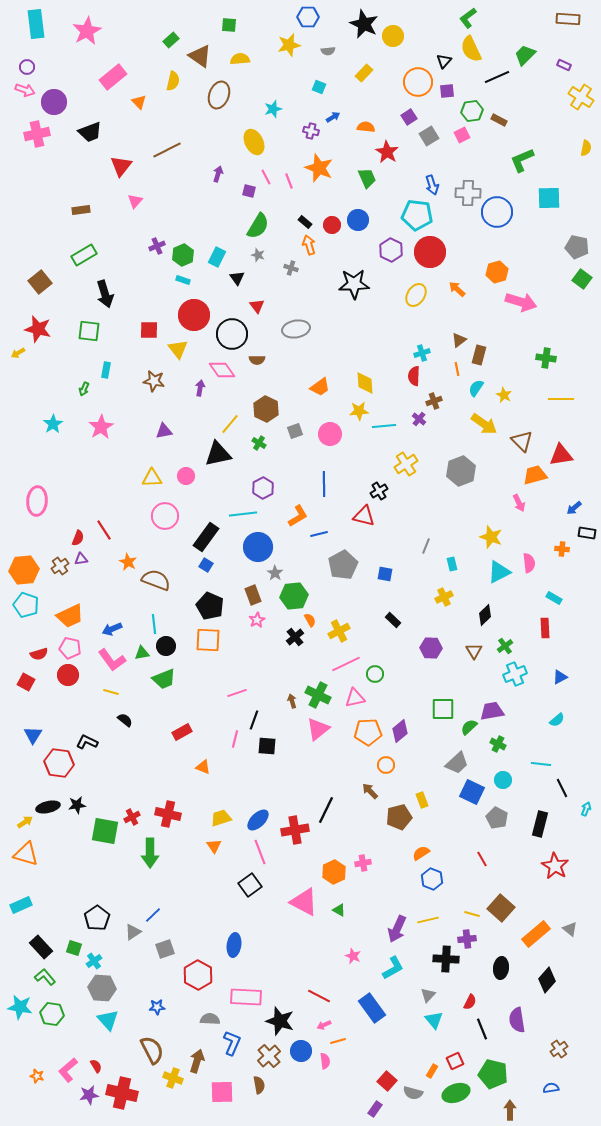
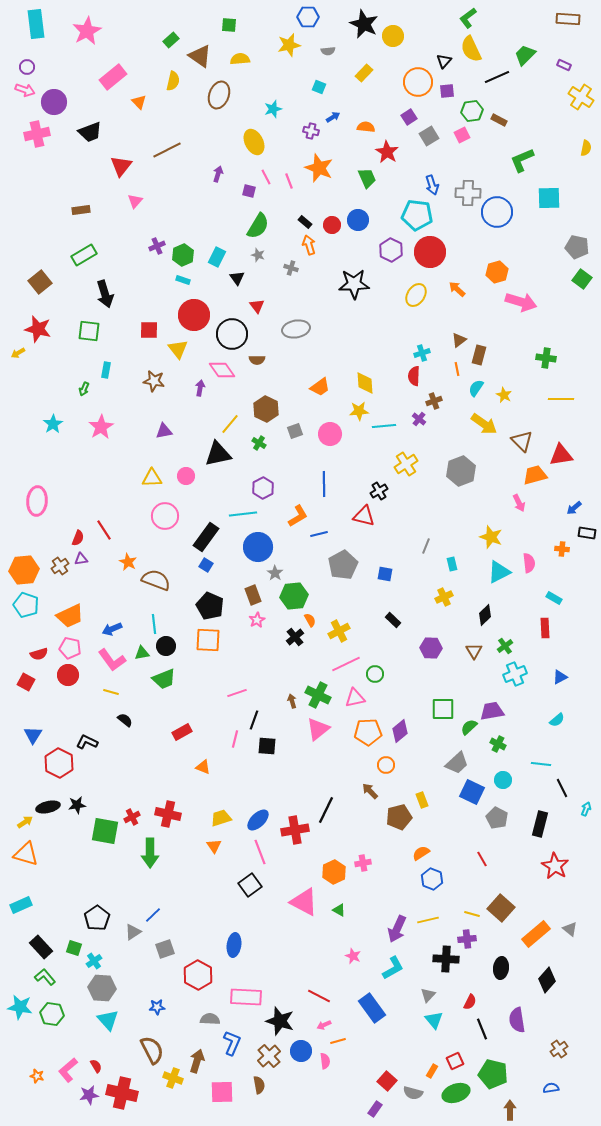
red hexagon at (59, 763): rotated 20 degrees clockwise
